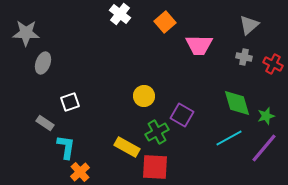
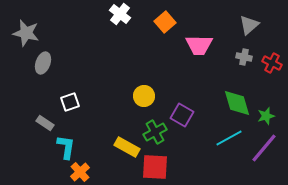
gray star: rotated 12 degrees clockwise
red cross: moved 1 px left, 1 px up
green cross: moved 2 px left
